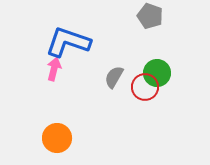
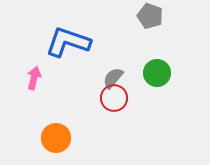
pink arrow: moved 20 px left, 9 px down
gray semicircle: moved 1 px left, 1 px down; rotated 10 degrees clockwise
red circle: moved 31 px left, 11 px down
orange circle: moved 1 px left
